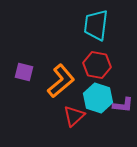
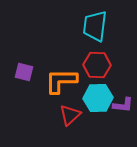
cyan trapezoid: moved 1 px left, 1 px down
red hexagon: rotated 8 degrees counterclockwise
orange L-shape: rotated 140 degrees counterclockwise
cyan hexagon: rotated 20 degrees counterclockwise
red triangle: moved 4 px left, 1 px up
